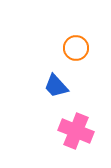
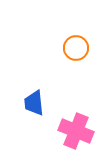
blue trapezoid: moved 22 px left, 17 px down; rotated 36 degrees clockwise
